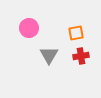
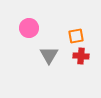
orange square: moved 3 px down
red cross: rotated 14 degrees clockwise
